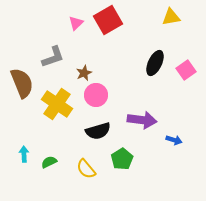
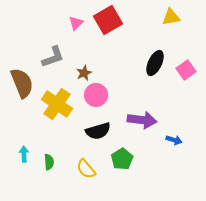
green semicircle: rotated 112 degrees clockwise
